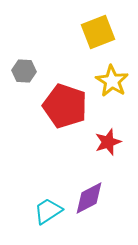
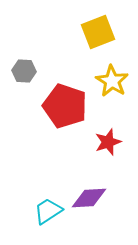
purple diamond: rotated 24 degrees clockwise
